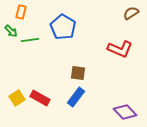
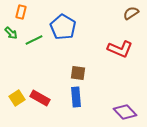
green arrow: moved 2 px down
green line: moved 4 px right; rotated 18 degrees counterclockwise
blue rectangle: rotated 42 degrees counterclockwise
